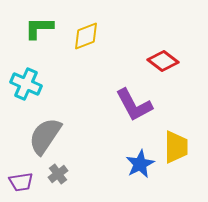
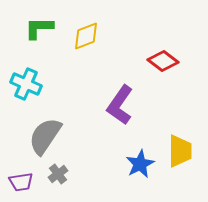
purple L-shape: moved 14 px left; rotated 63 degrees clockwise
yellow trapezoid: moved 4 px right, 4 px down
